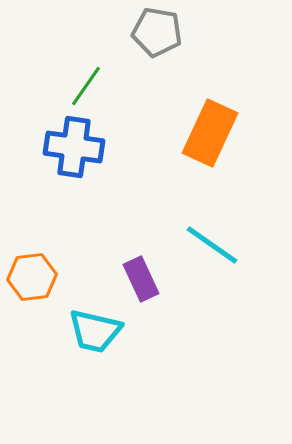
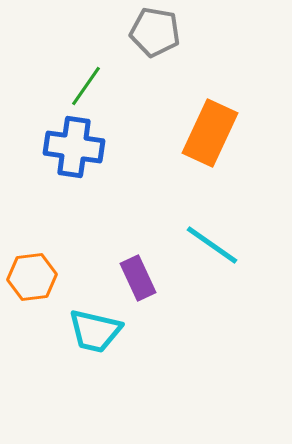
gray pentagon: moved 2 px left
purple rectangle: moved 3 px left, 1 px up
